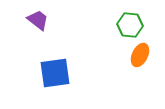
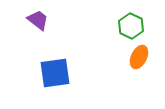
green hexagon: moved 1 px right, 1 px down; rotated 20 degrees clockwise
orange ellipse: moved 1 px left, 2 px down
